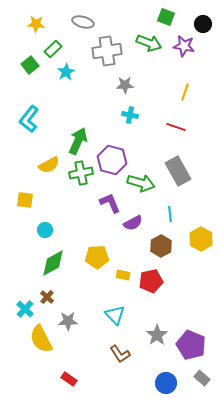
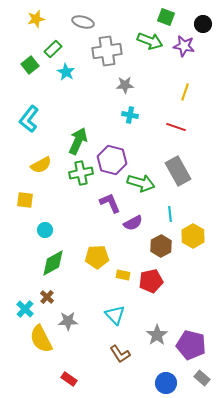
yellow star at (36, 24): moved 5 px up; rotated 18 degrees counterclockwise
green arrow at (149, 43): moved 1 px right, 2 px up
cyan star at (66, 72): rotated 12 degrees counterclockwise
yellow semicircle at (49, 165): moved 8 px left
yellow hexagon at (201, 239): moved 8 px left, 3 px up
purple pentagon at (191, 345): rotated 8 degrees counterclockwise
